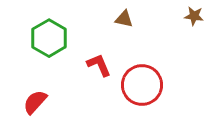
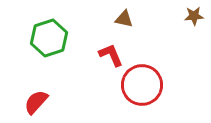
brown star: rotated 12 degrees counterclockwise
green hexagon: rotated 12 degrees clockwise
red L-shape: moved 12 px right, 10 px up
red semicircle: moved 1 px right
